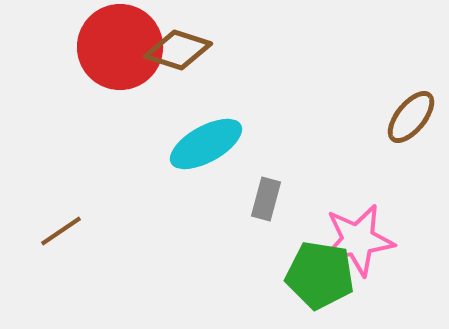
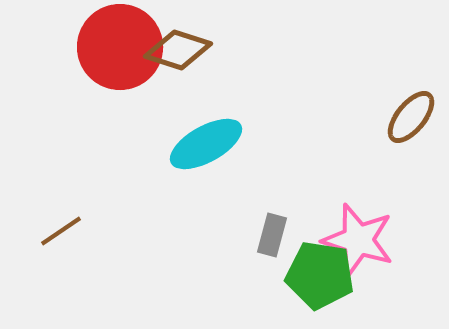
gray rectangle: moved 6 px right, 36 px down
pink star: rotated 26 degrees clockwise
